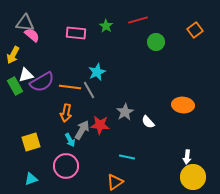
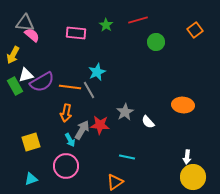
green star: moved 1 px up
